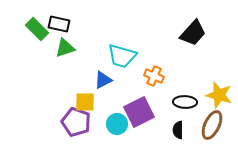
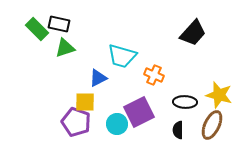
orange cross: moved 1 px up
blue triangle: moved 5 px left, 2 px up
